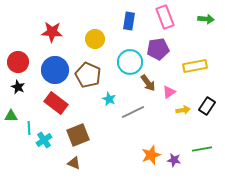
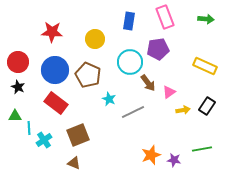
yellow rectangle: moved 10 px right; rotated 35 degrees clockwise
green triangle: moved 4 px right
